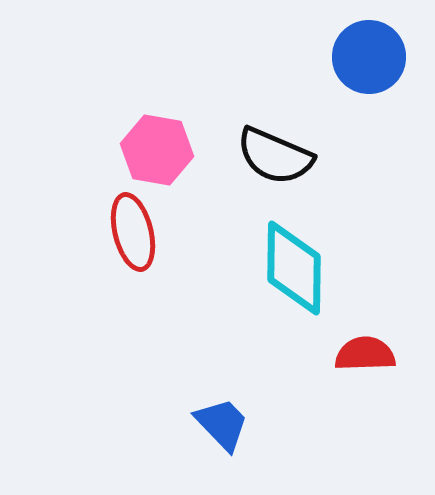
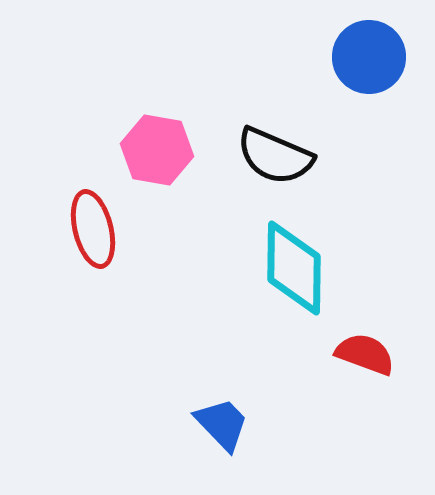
red ellipse: moved 40 px left, 3 px up
red semicircle: rotated 22 degrees clockwise
